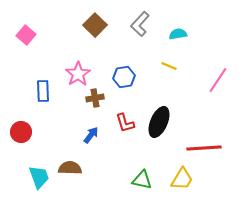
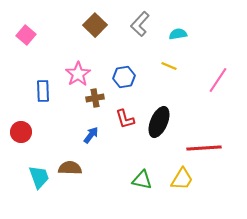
red L-shape: moved 4 px up
